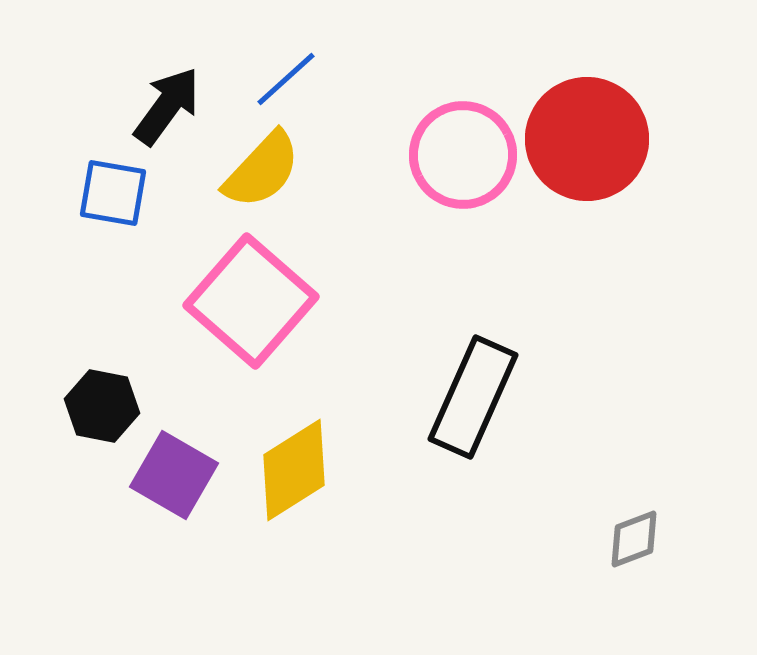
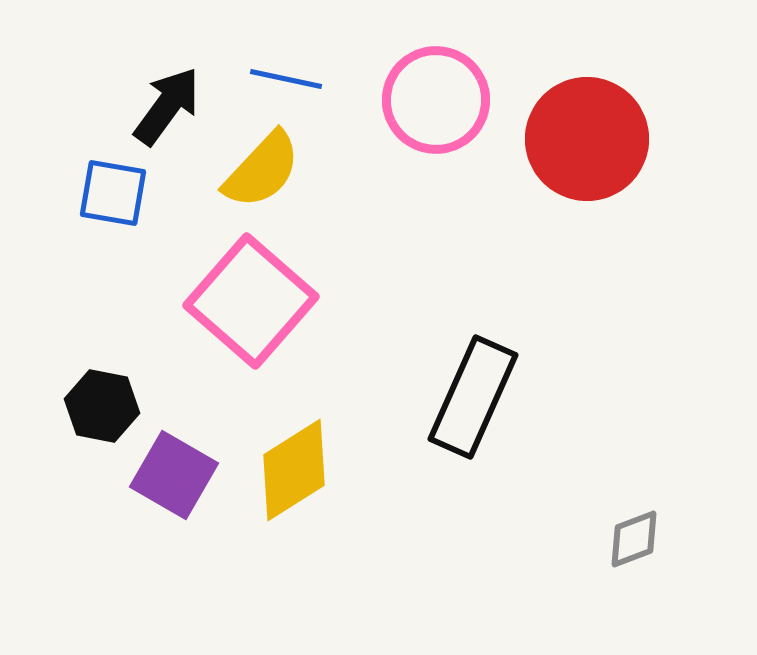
blue line: rotated 54 degrees clockwise
pink circle: moved 27 px left, 55 px up
